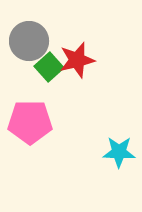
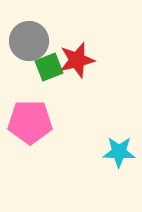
green square: rotated 20 degrees clockwise
